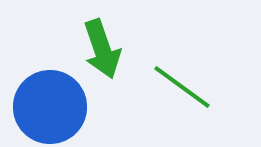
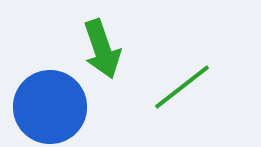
green line: rotated 74 degrees counterclockwise
